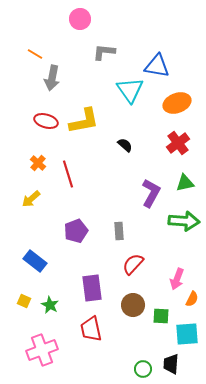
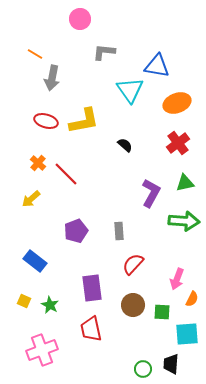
red line: moved 2 px left; rotated 28 degrees counterclockwise
green square: moved 1 px right, 4 px up
